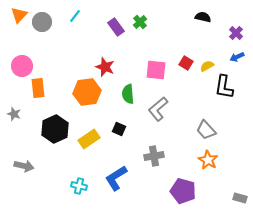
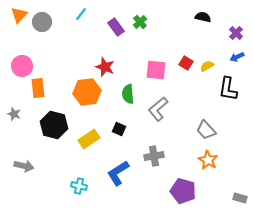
cyan line: moved 6 px right, 2 px up
black L-shape: moved 4 px right, 2 px down
black hexagon: moved 1 px left, 4 px up; rotated 20 degrees counterclockwise
blue L-shape: moved 2 px right, 5 px up
